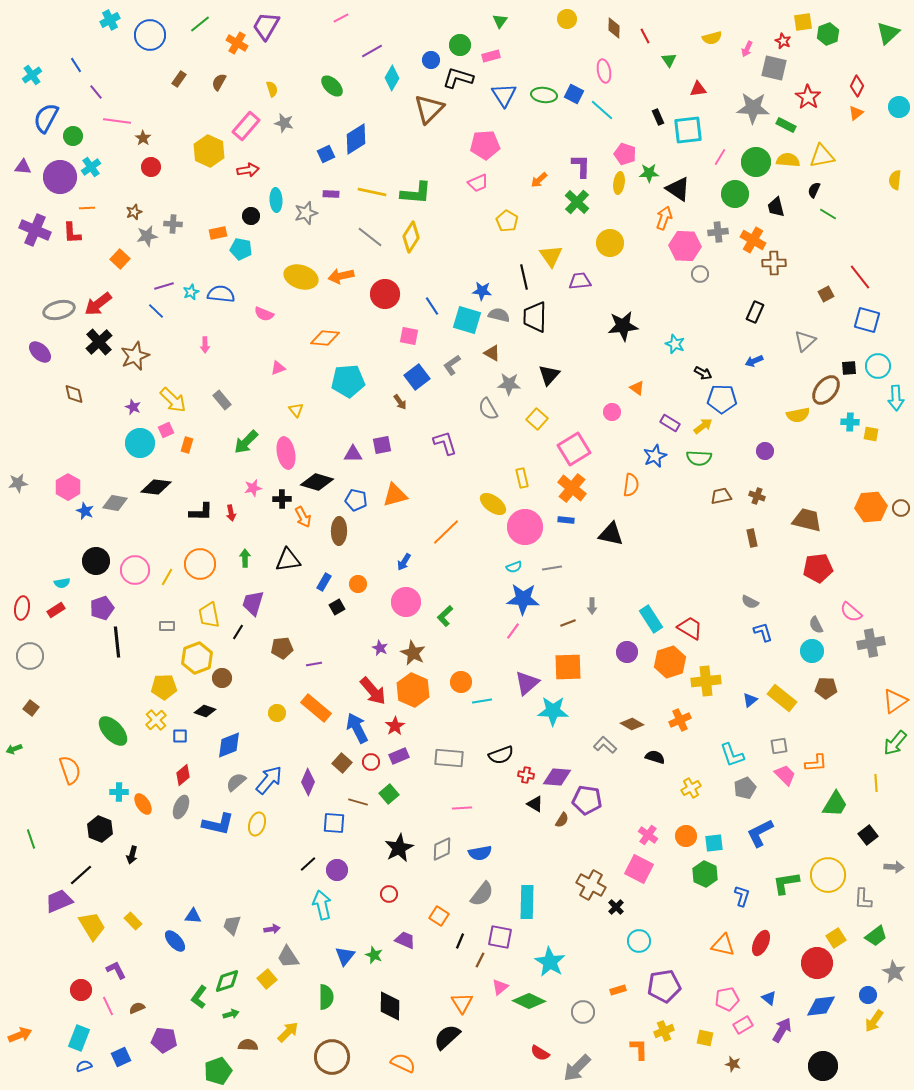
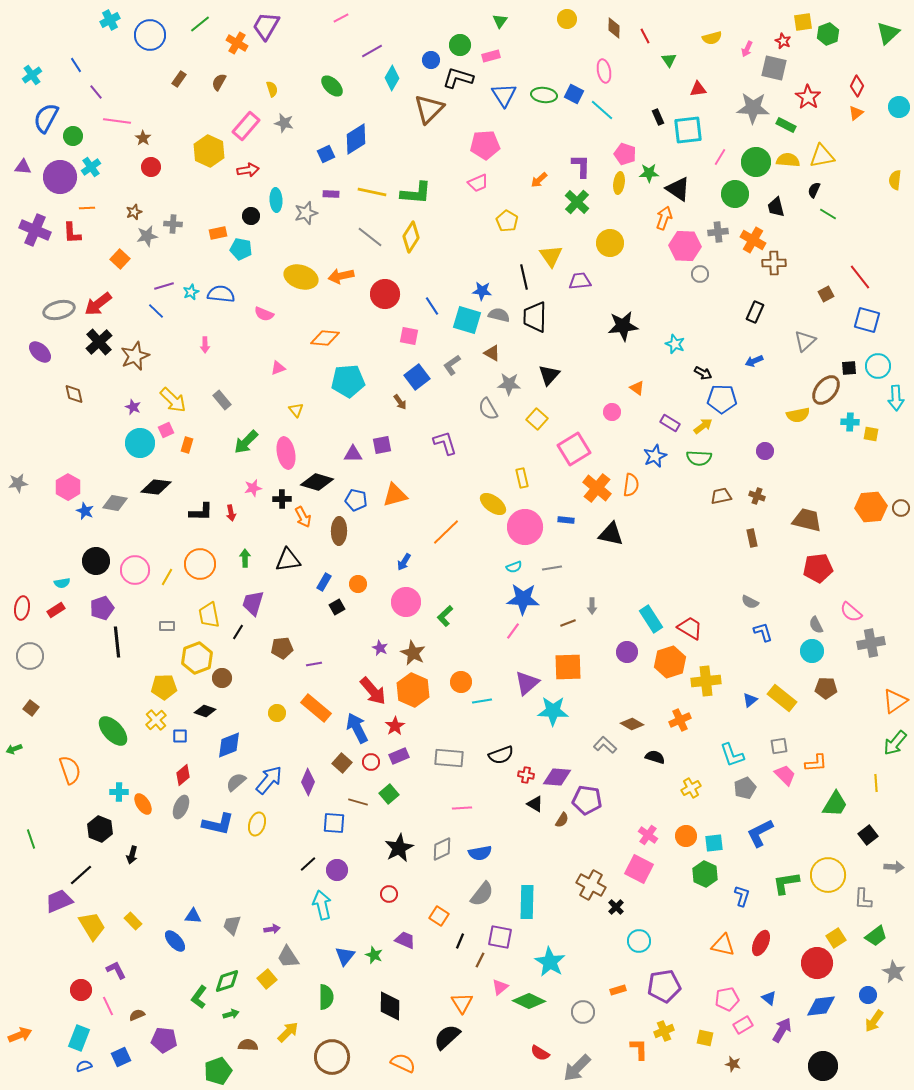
orange cross at (572, 488): moved 25 px right
brown semicircle at (137, 1008): moved 7 px down
